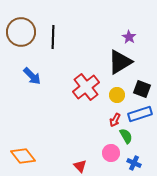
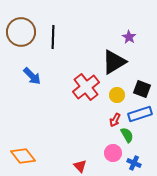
black triangle: moved 6 px left
green semicircle: moved 1 px right, 1 px up
pink circle: moved 2 px right
